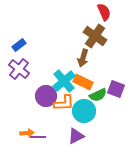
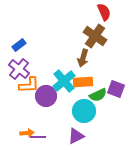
orange rectangle: rotated 30 degrees counterclockwise
orange L-shape: moved 35 px left, 18 px up
